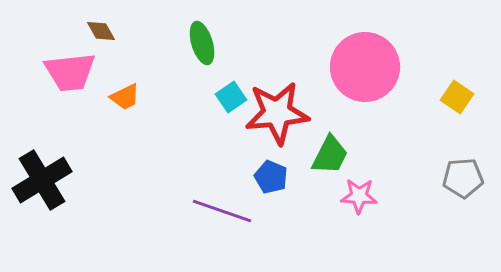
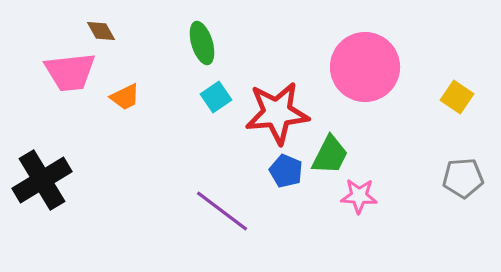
cyan square: moved 15 px left
blue pentagon: moved 15 px right, 6 px up
purple line: rotated 18 degrees clockwise
